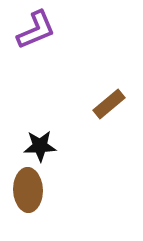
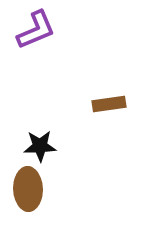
brown rectangle: rotated 32 degrees clockwise
brown ellipse: moved 1 px up
